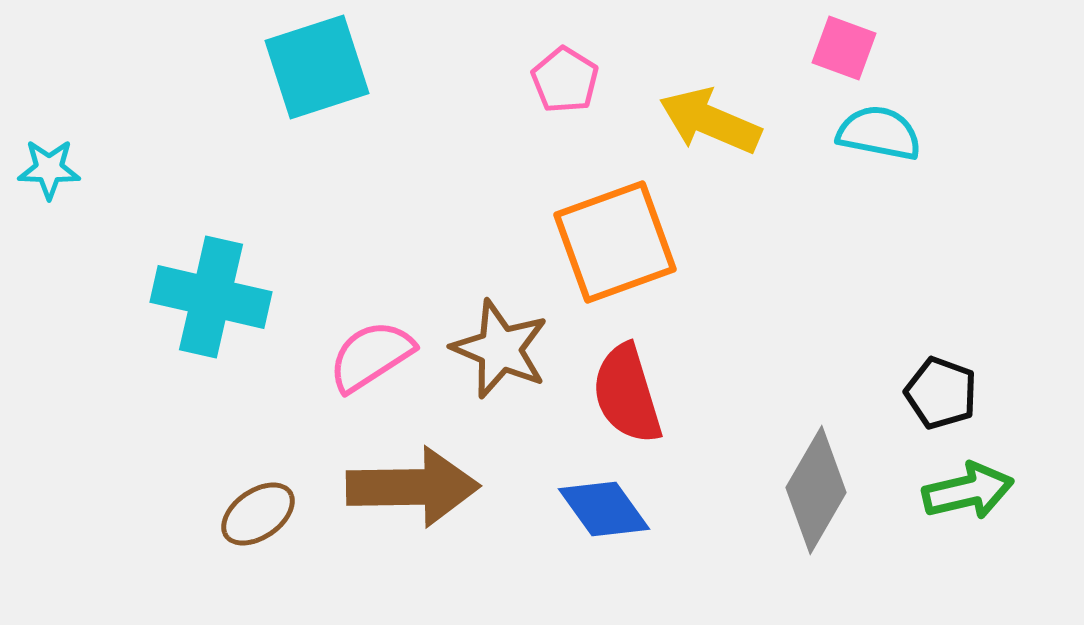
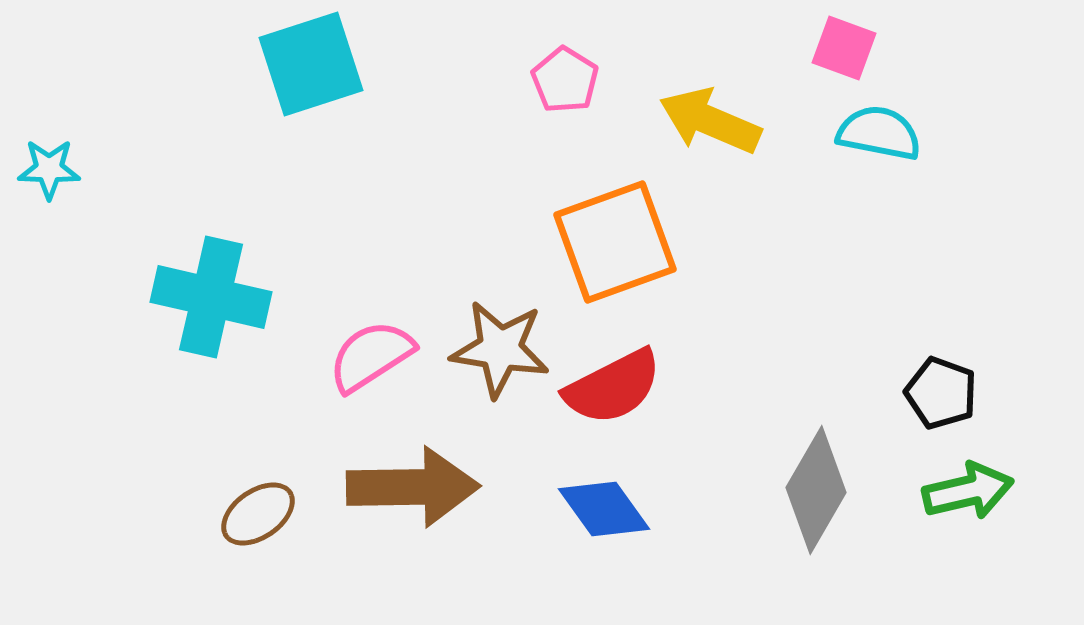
cyan square: moved 6 px left, 3 px up
brown star: rotated 14 degrees counterclockwise
red semicircle: moved 14 px left, 7 px up; rotated 100 degrees counterclockwise
